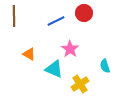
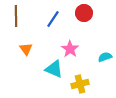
brown line: moved 2 px right
blue line: moved 3 px left, 2 px up; rotated 30 degrees counterclockwise
orange triangle: moved 3 px left, 5 px up; rotated 24 degrees clockwise
cyan semicircle: moved 9 px up; rotated 88 degrees clockwise
yellow cross: rotated 18 degrees clockwise
